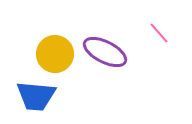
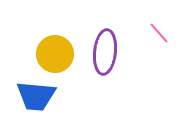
purple ellipse: rotated 69 degrees clockwise
